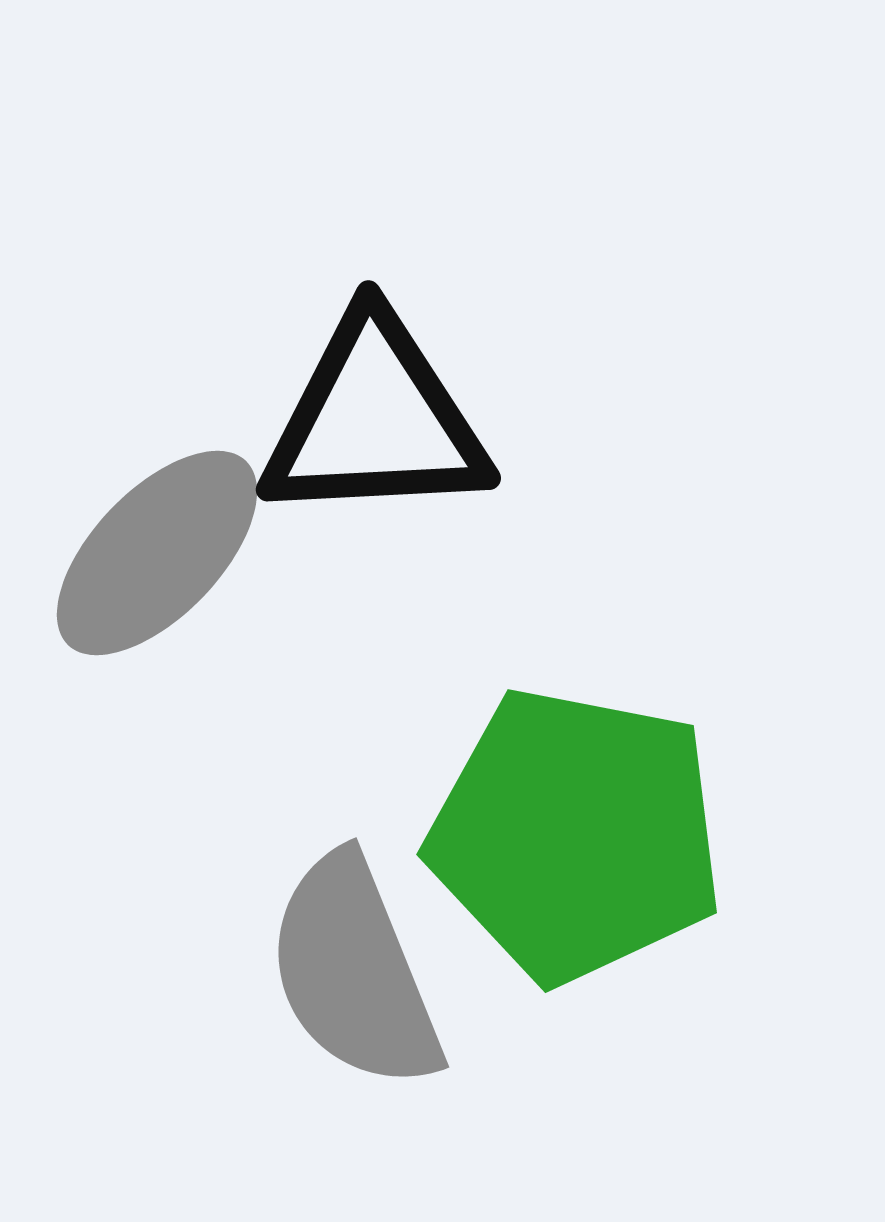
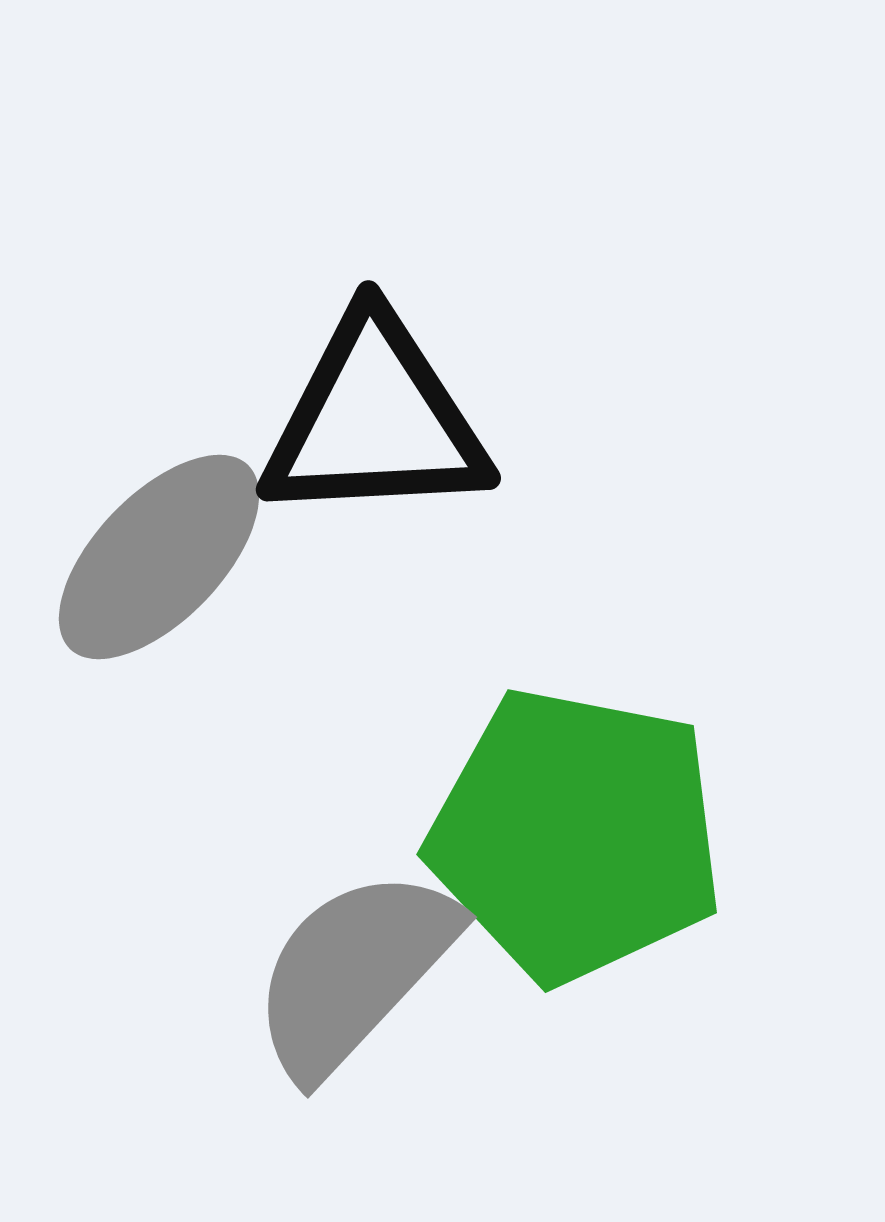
gray ellipse: moved 2 px right, 4 px down
gray semicircle: rotated 65 degrees clockwise
